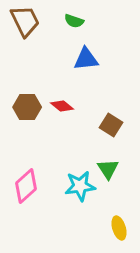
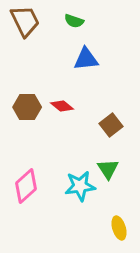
brown square: rotated 20 degrees clockwise
